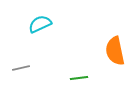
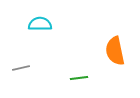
cyan semicircle: rotated 25 degrees clockwise
